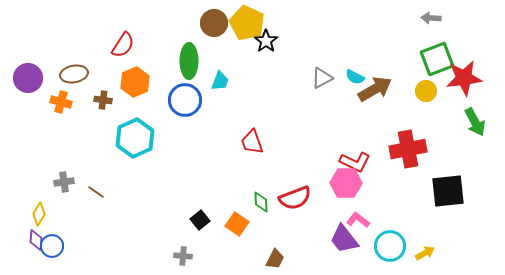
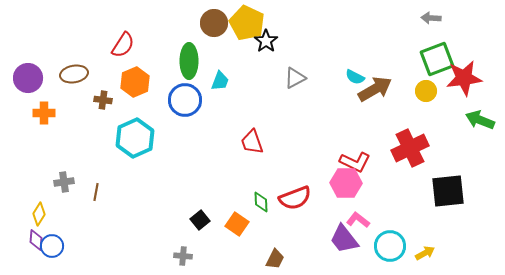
gray triangle at (322, 78): moved 27 px left
orange cross at (61, 102): moved 17 px left, 11 px down; rotated 15 degrees counterclockwise
green arrow at (475, 122): moved 5 px right, 2 px up; rotated 140 degrees clockwise
red cross at (408, 149): moved 2 px right, 1 px up; rotated 15 degrees counterclockwise
brown line at (96, 192): rotated 66 degrees clockwise
